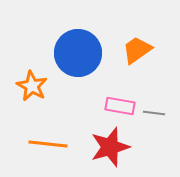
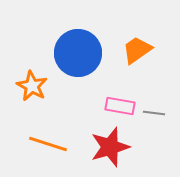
orange line: rotated 12 degrees clockwise
